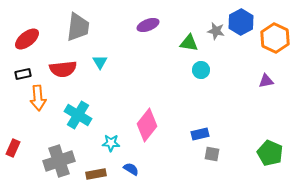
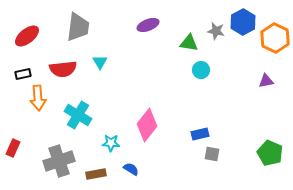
blue hexagon: moved 2 px right
red ellipse: moved 3 px up
